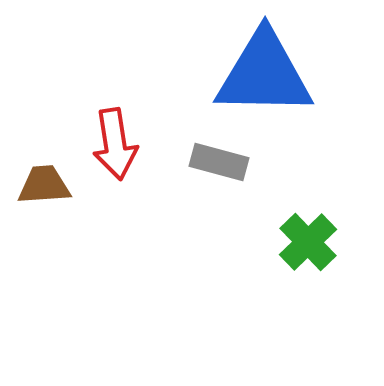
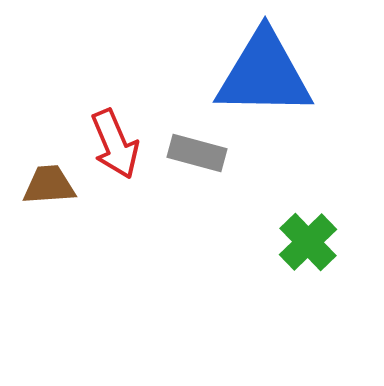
red arrow: rotated 14 degrees counterclockwise
gray rectangle: moved 22 px left, 9 px up
brown trapezoid: moved 5 px right
